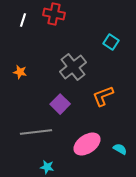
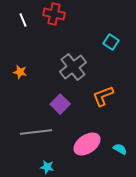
white line: rotated 40 degrees counterclockwise
